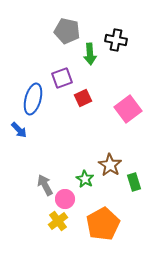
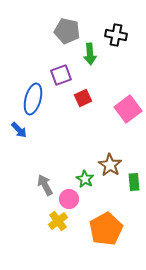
black cross: moved 5 px up
purple square: moved 1 px left, 3 px up
green rectangle: rotated 12 degrees clockwise
pink circle: moved 4 px right
orange pentagon: moved 3 px right, 5 px down
